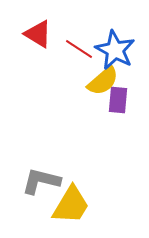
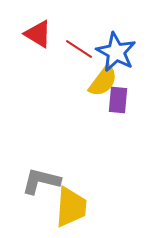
blue star: moved 1 px right, 2 px down
yellow semicircle: rotated 12 degrees counterclockwise
yellow trapezoid: moved 2 px down; rotated 27 degrees counterclockwise
